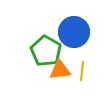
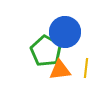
blue circle: moved 9 px left
yellow line: moved 4 px right, 3 px up
